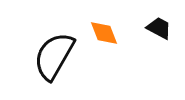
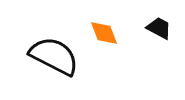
black semicircle: rotated 87 degrees clockwise
